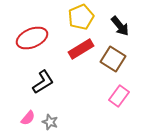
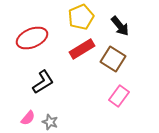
red rectangle: moved 1 px right
